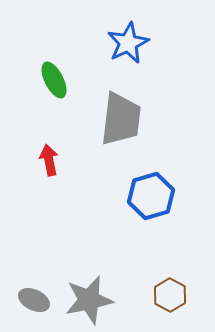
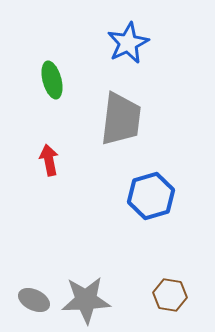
green ellipse: moved 2 px left; rotated 12 degrees clockwise
brown hexagon: rotated 20 degrees counterclockwise
gray star: moved 3 px left; rotated 9 degrees clockwise
